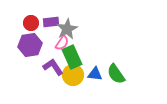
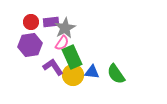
red circle: moved 1 px up
gray star: moved 2 px left, 1 px up
blue triangle: moved 3 px left, 2 px up
